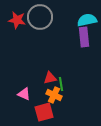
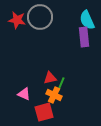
cyan semicircle: rotated 102 degrees counterclockwise
green line: rotated 32 degrees clockwise
